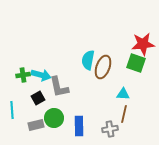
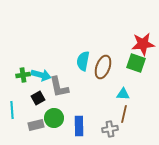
cyan semicircle: moved 5 px left, 1 px down
